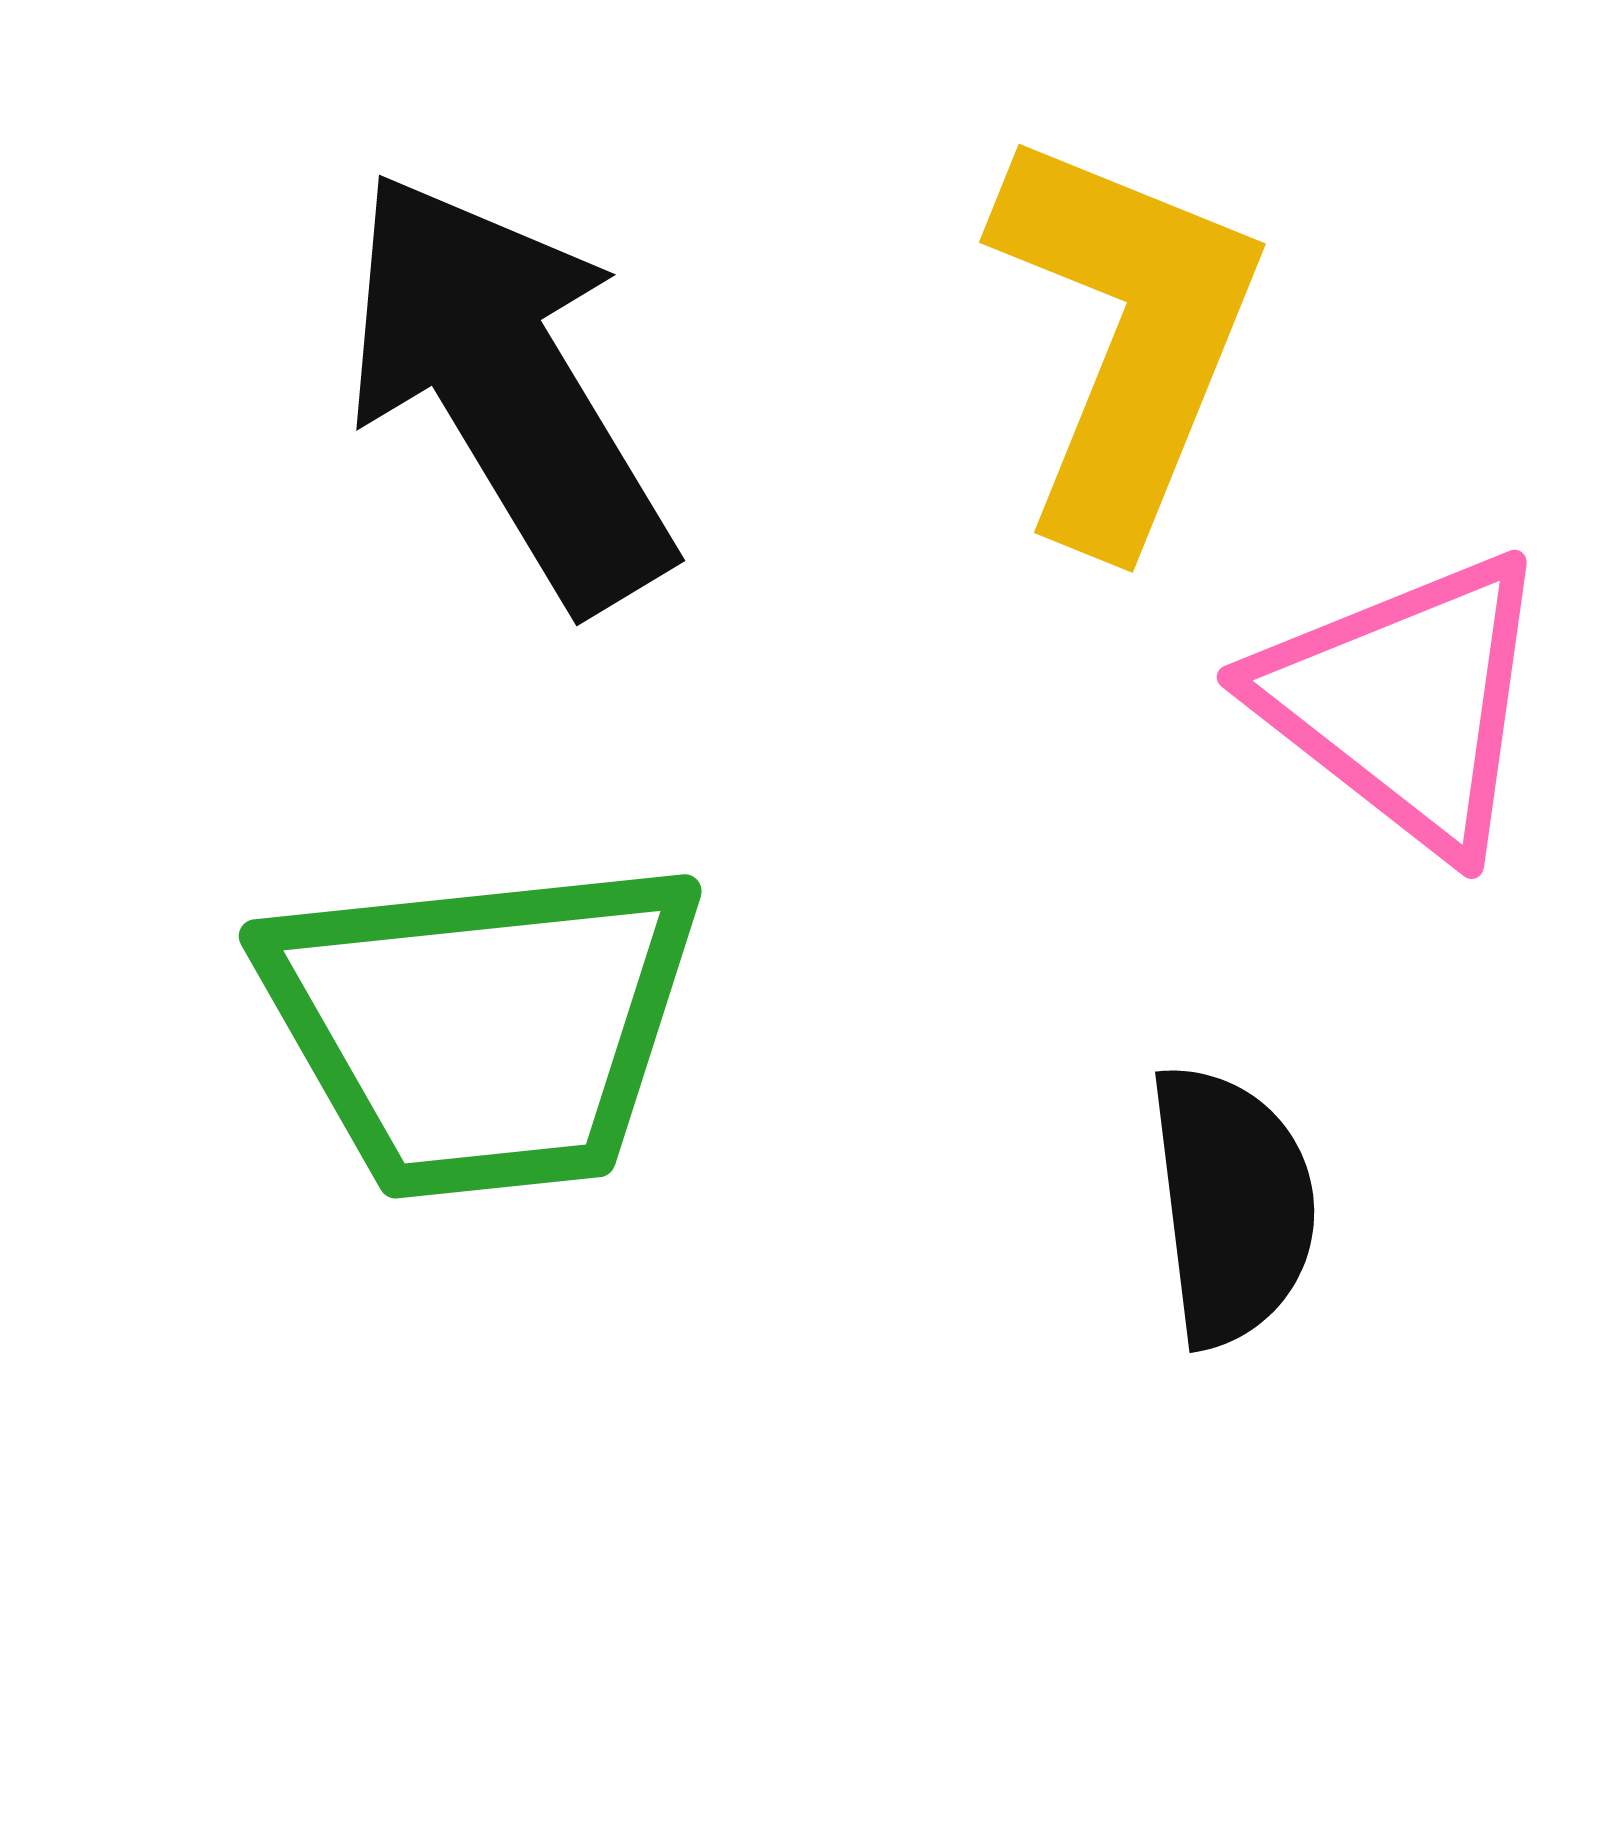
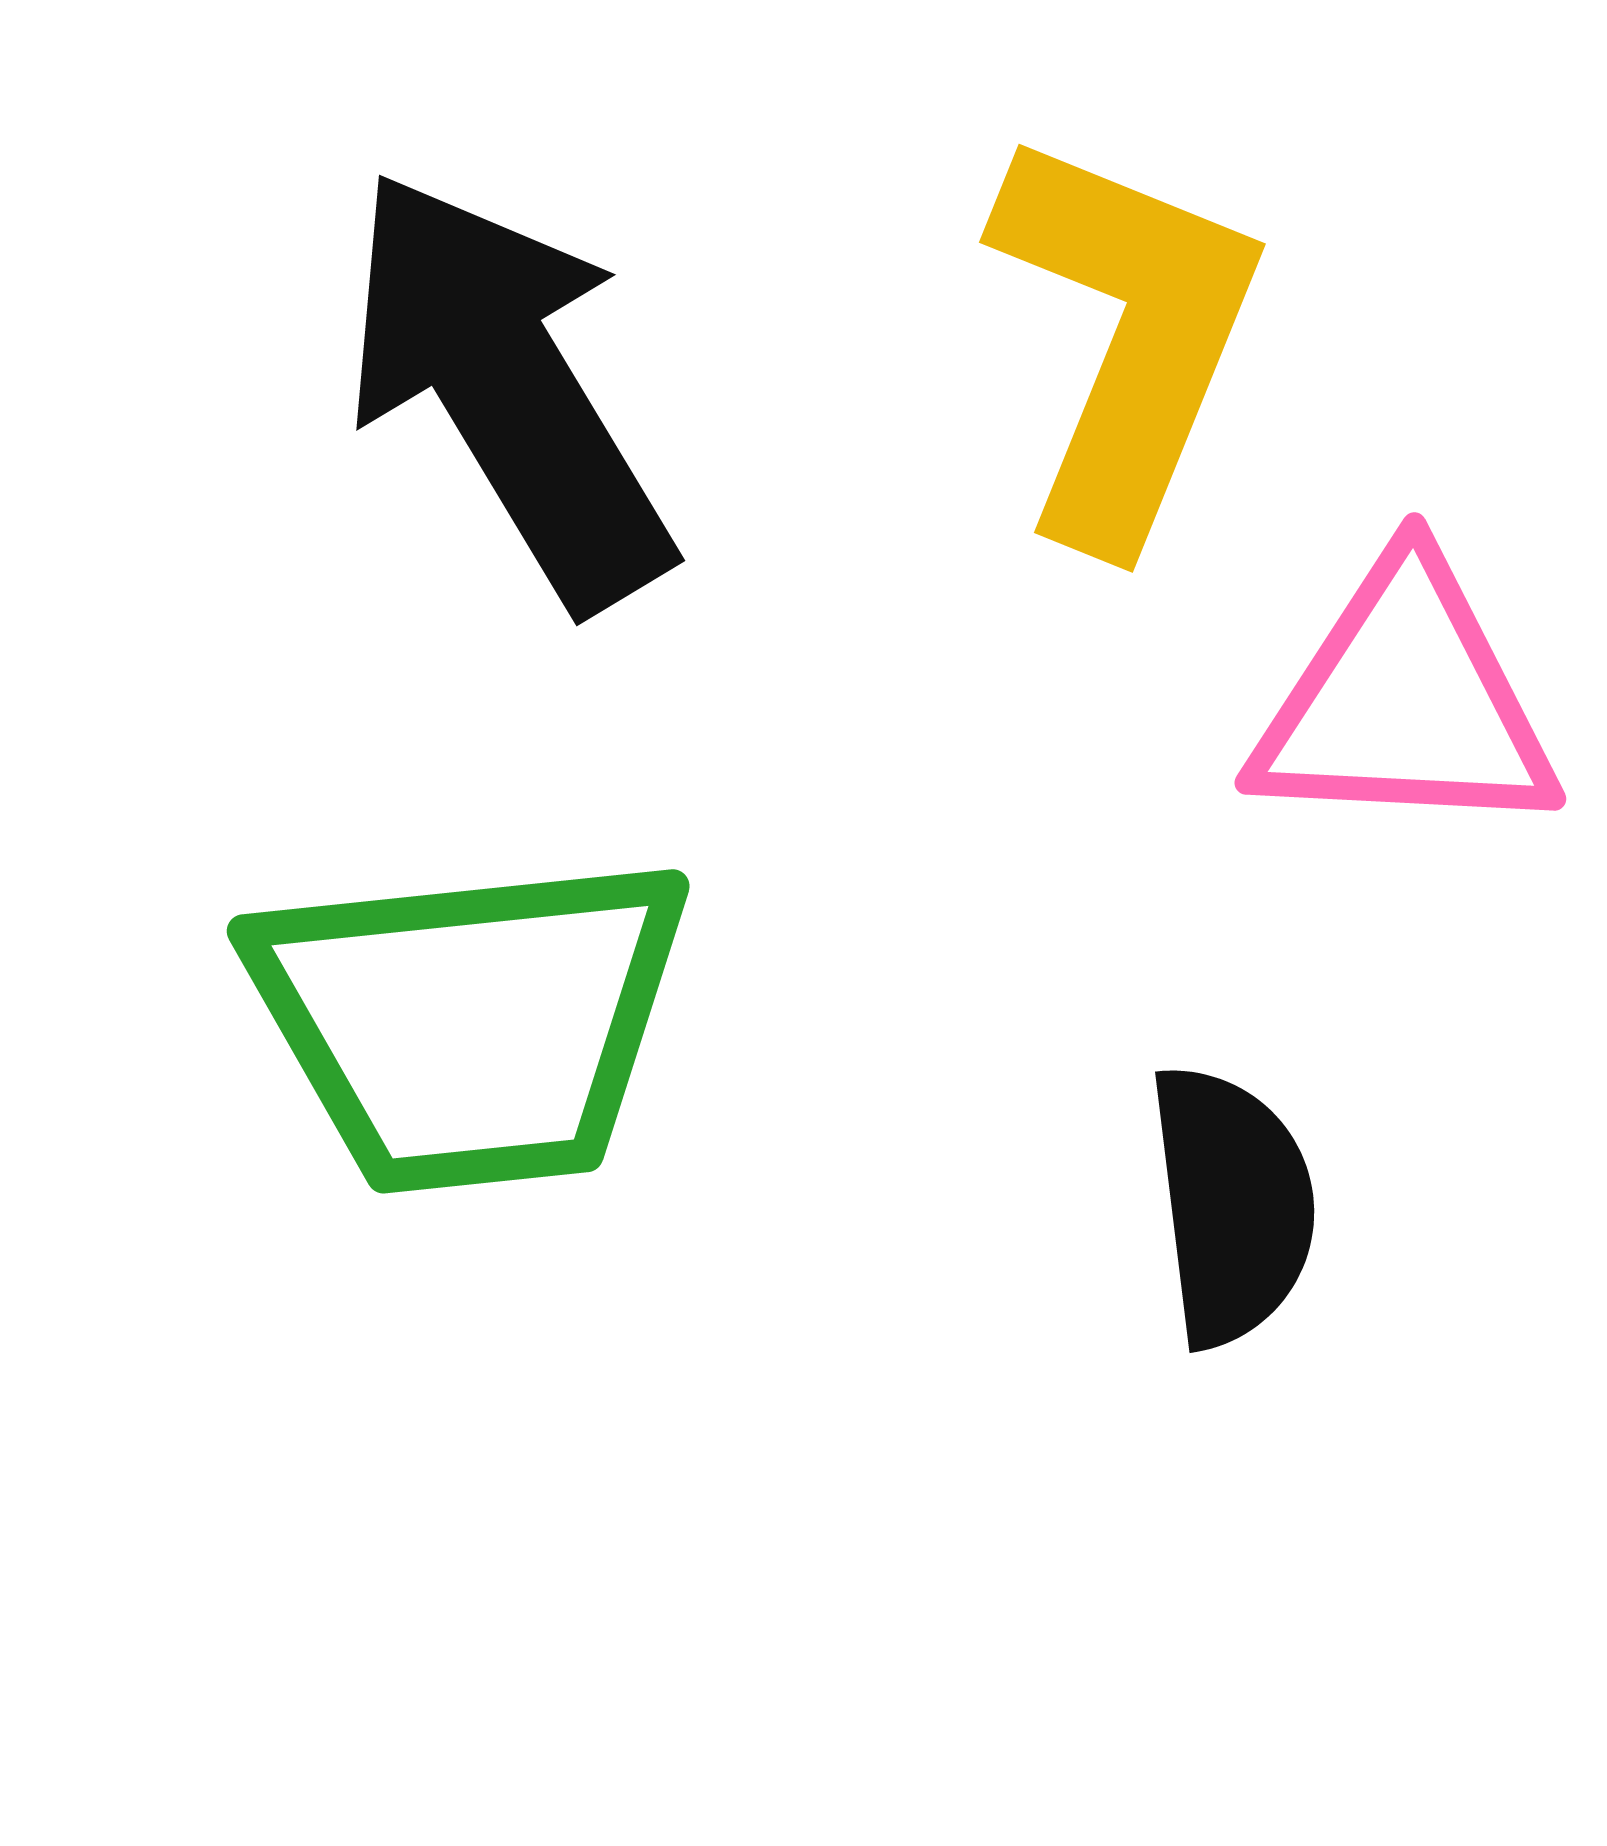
pink triangle: rotated 35 degrees counterclockwise
green trapezoid: moved 12 px left, 5 px up
